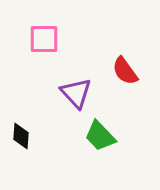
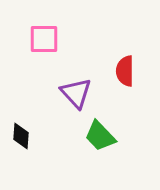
red semicircle: rotated 36 degrees clockwise
